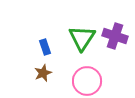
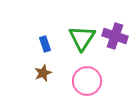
blue rectangle: moved 3 px up
